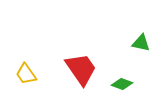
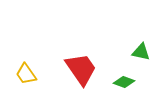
green triangle: moved 9 px down
green diamond: moved 2 px right, 2 px up
